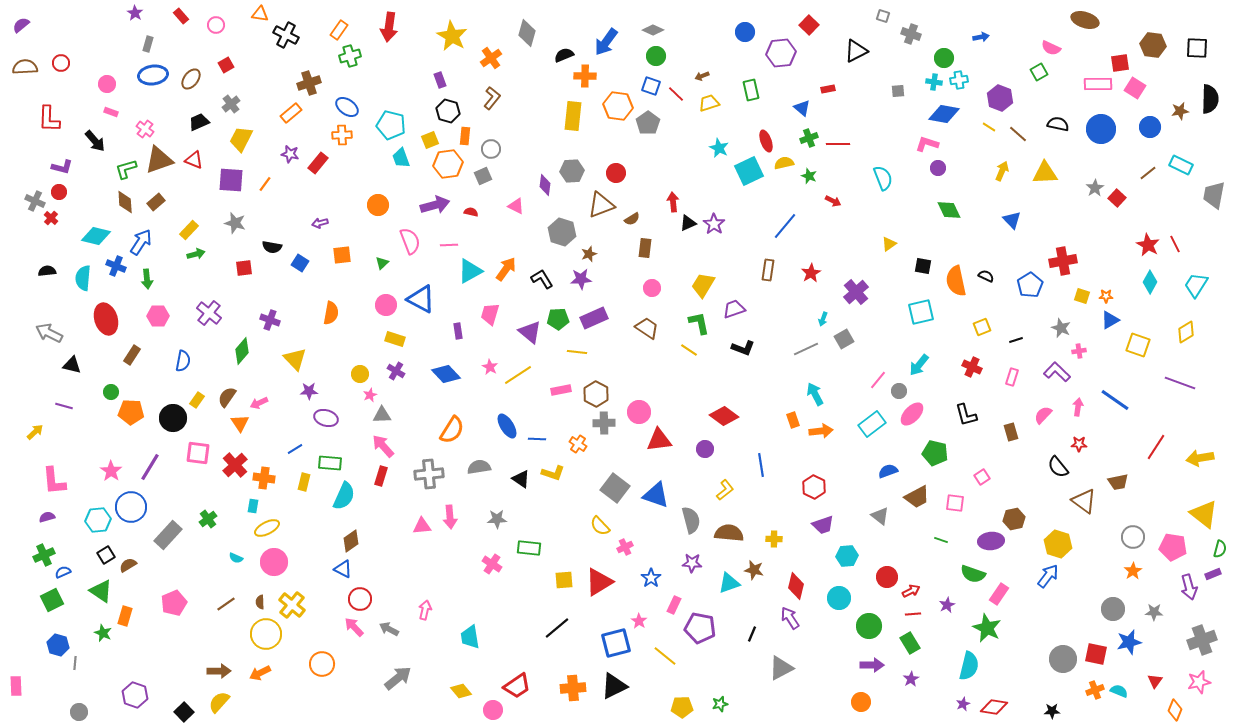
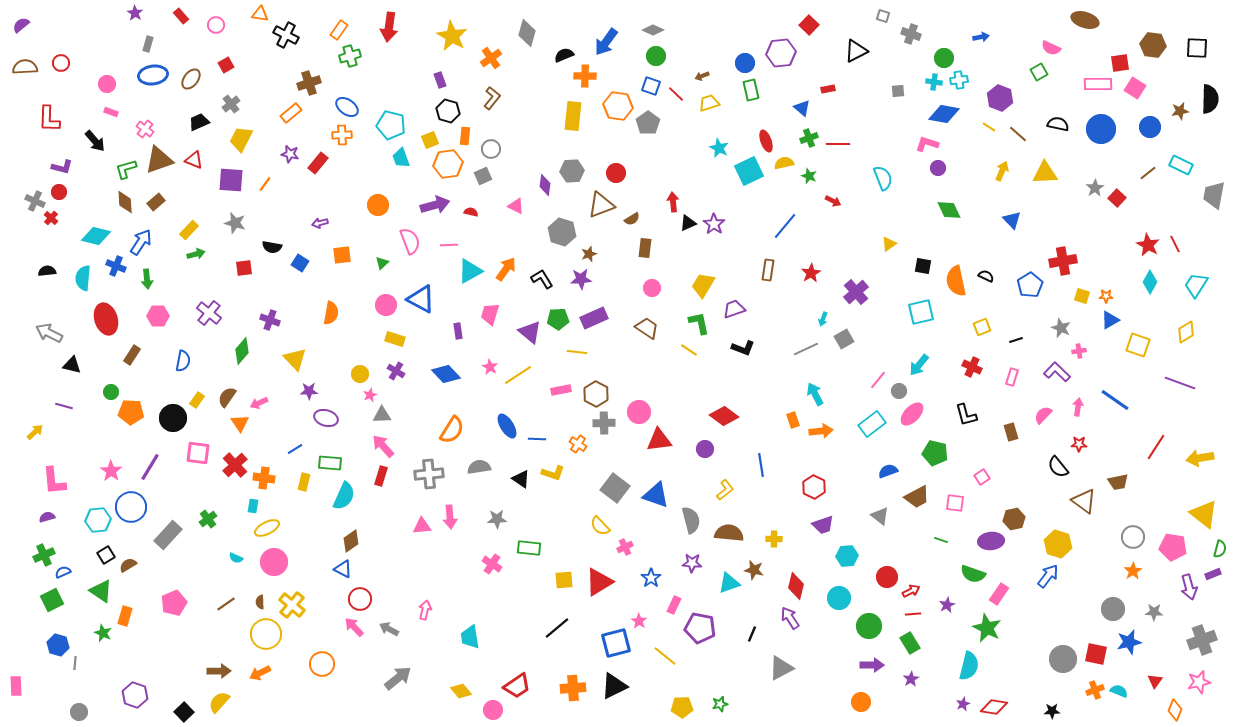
blue circle at (745, 32): moved 31 px down
